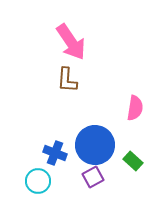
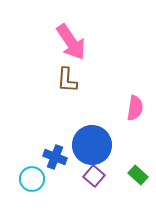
blue circle: moved 3 px left
blue cross: moved 4 px down
green rectangle: moved 5 px right, 14 px down
purple square: moved 1 px right, 1 px up; rotated 20 degrees counterclockwise
cyan circle: moved 6 px left, 2 px up
